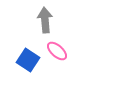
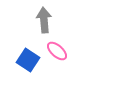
gray arrow: moved 1 px left
